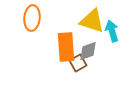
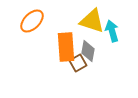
orange ellipse: moved 3 px down; rotated 40 degrees clockwise
gray diamond: rotated 60 degrees counterclockwise
